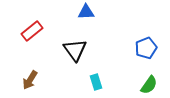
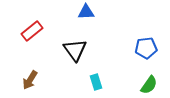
blue pentagon: rotated 15 degrees clockwise
